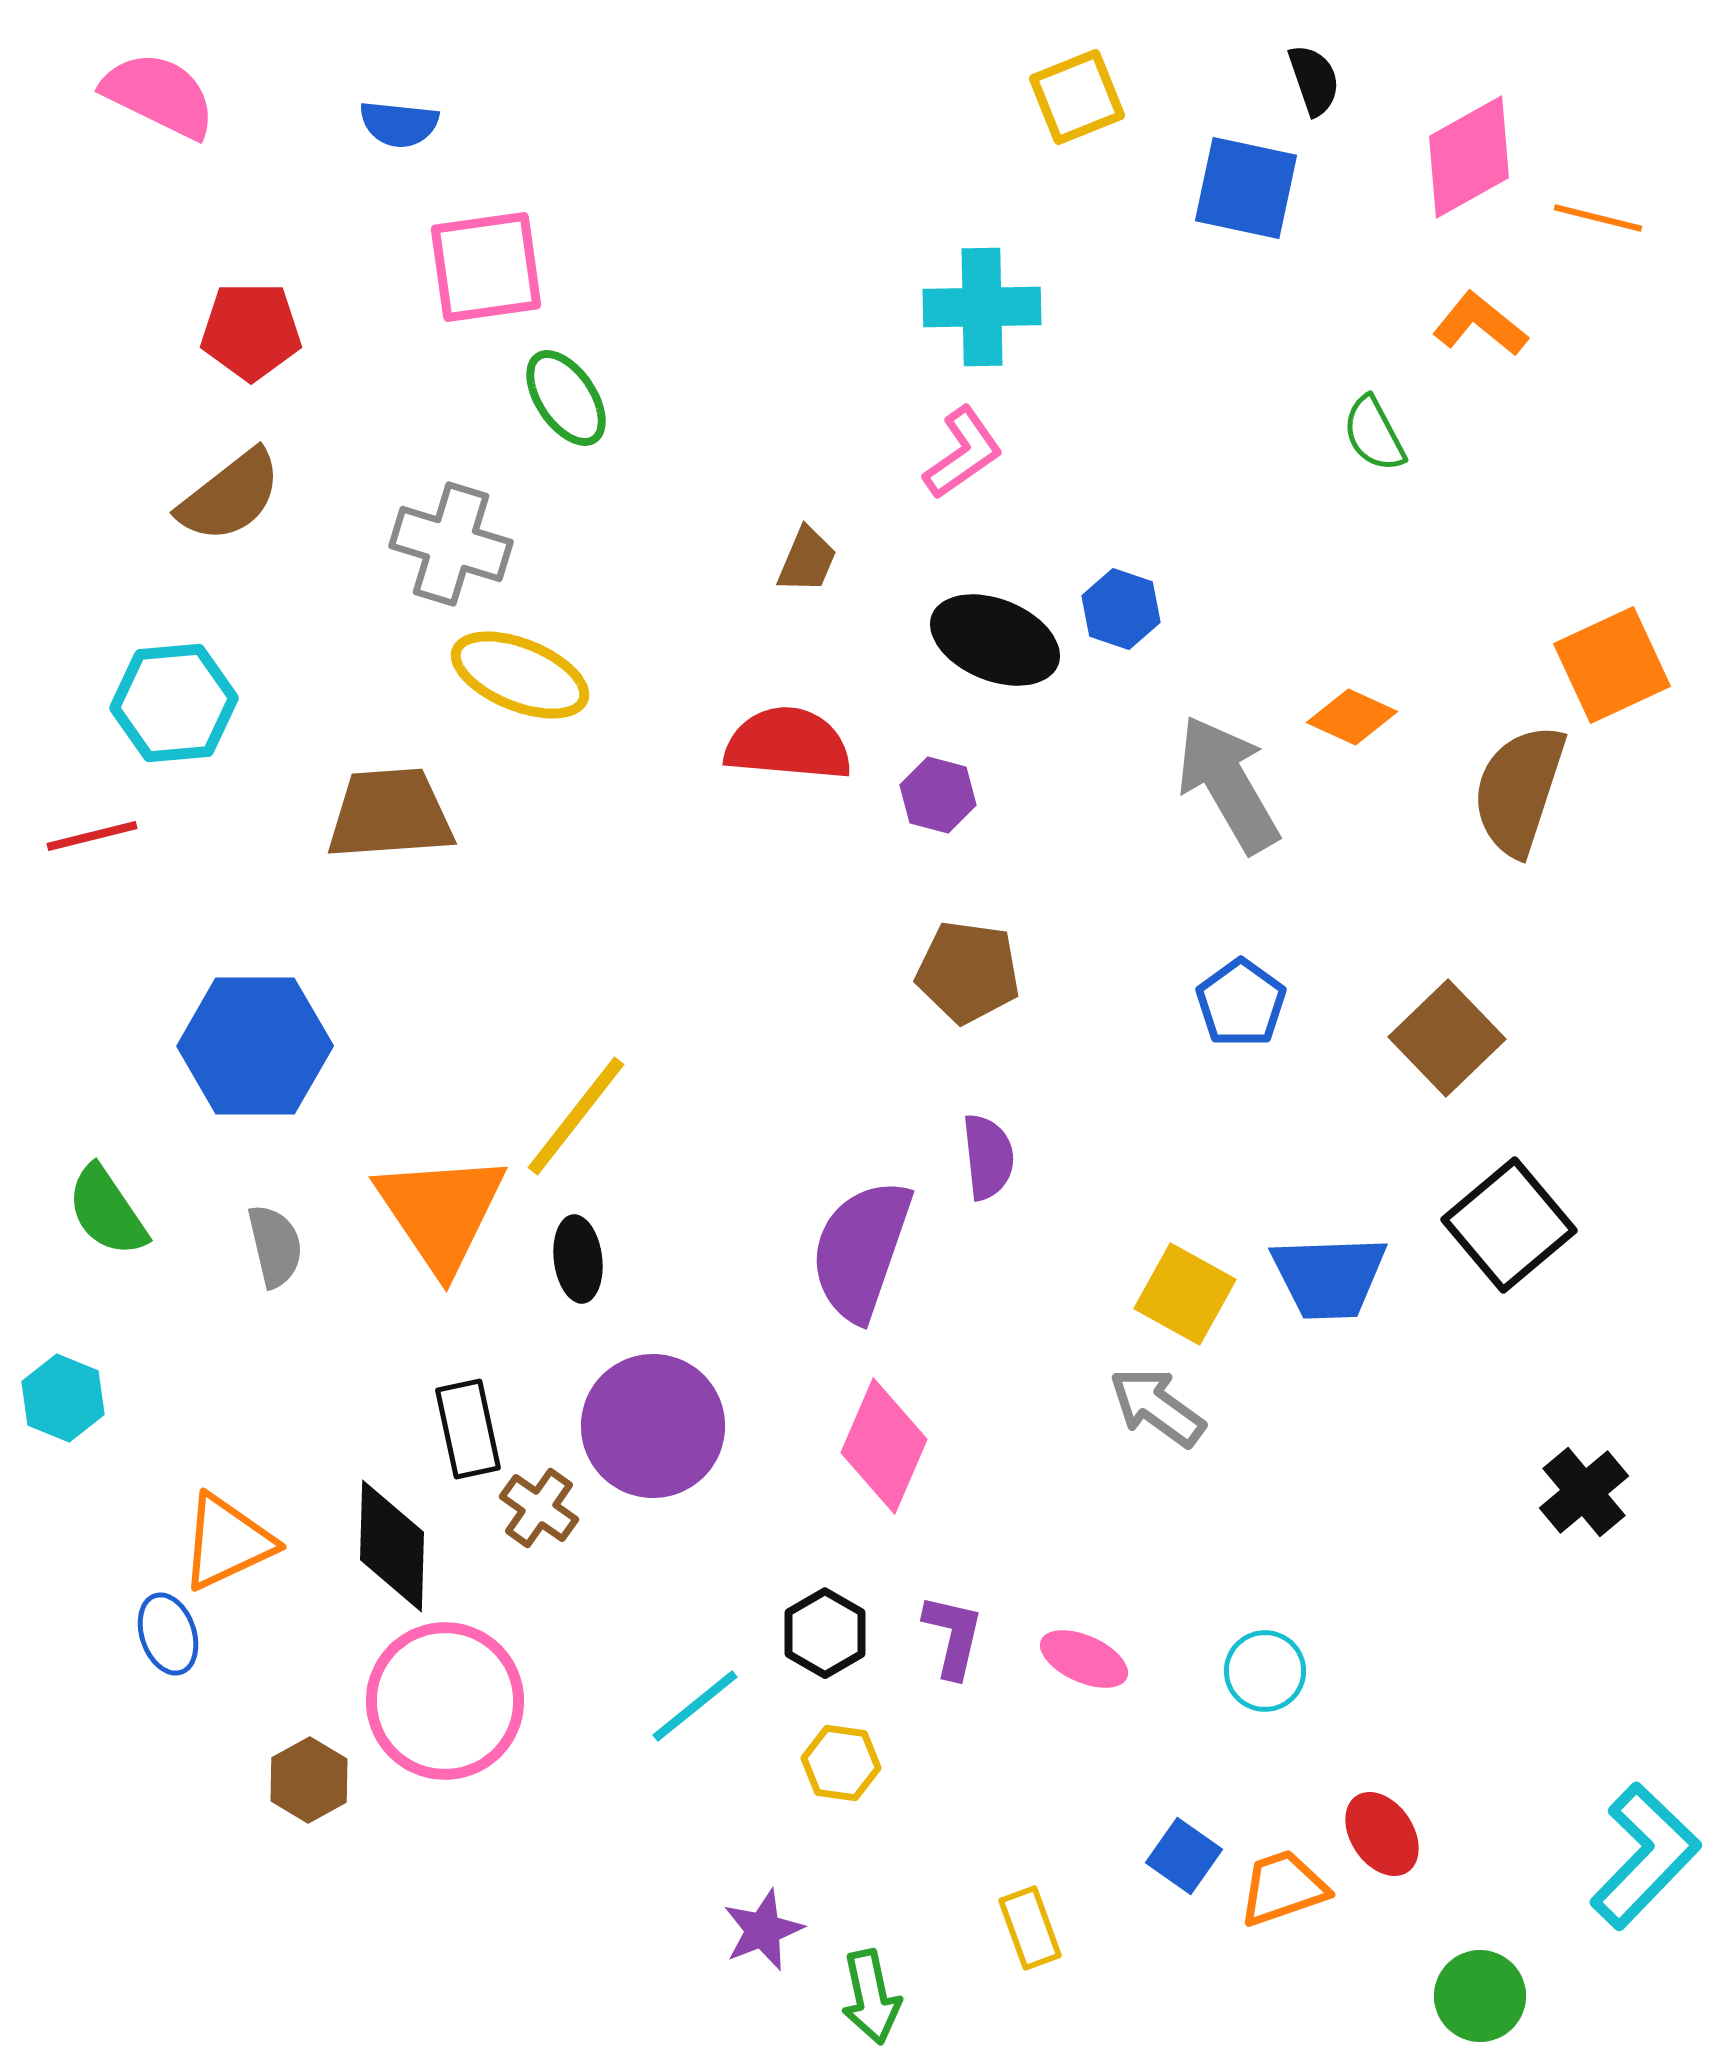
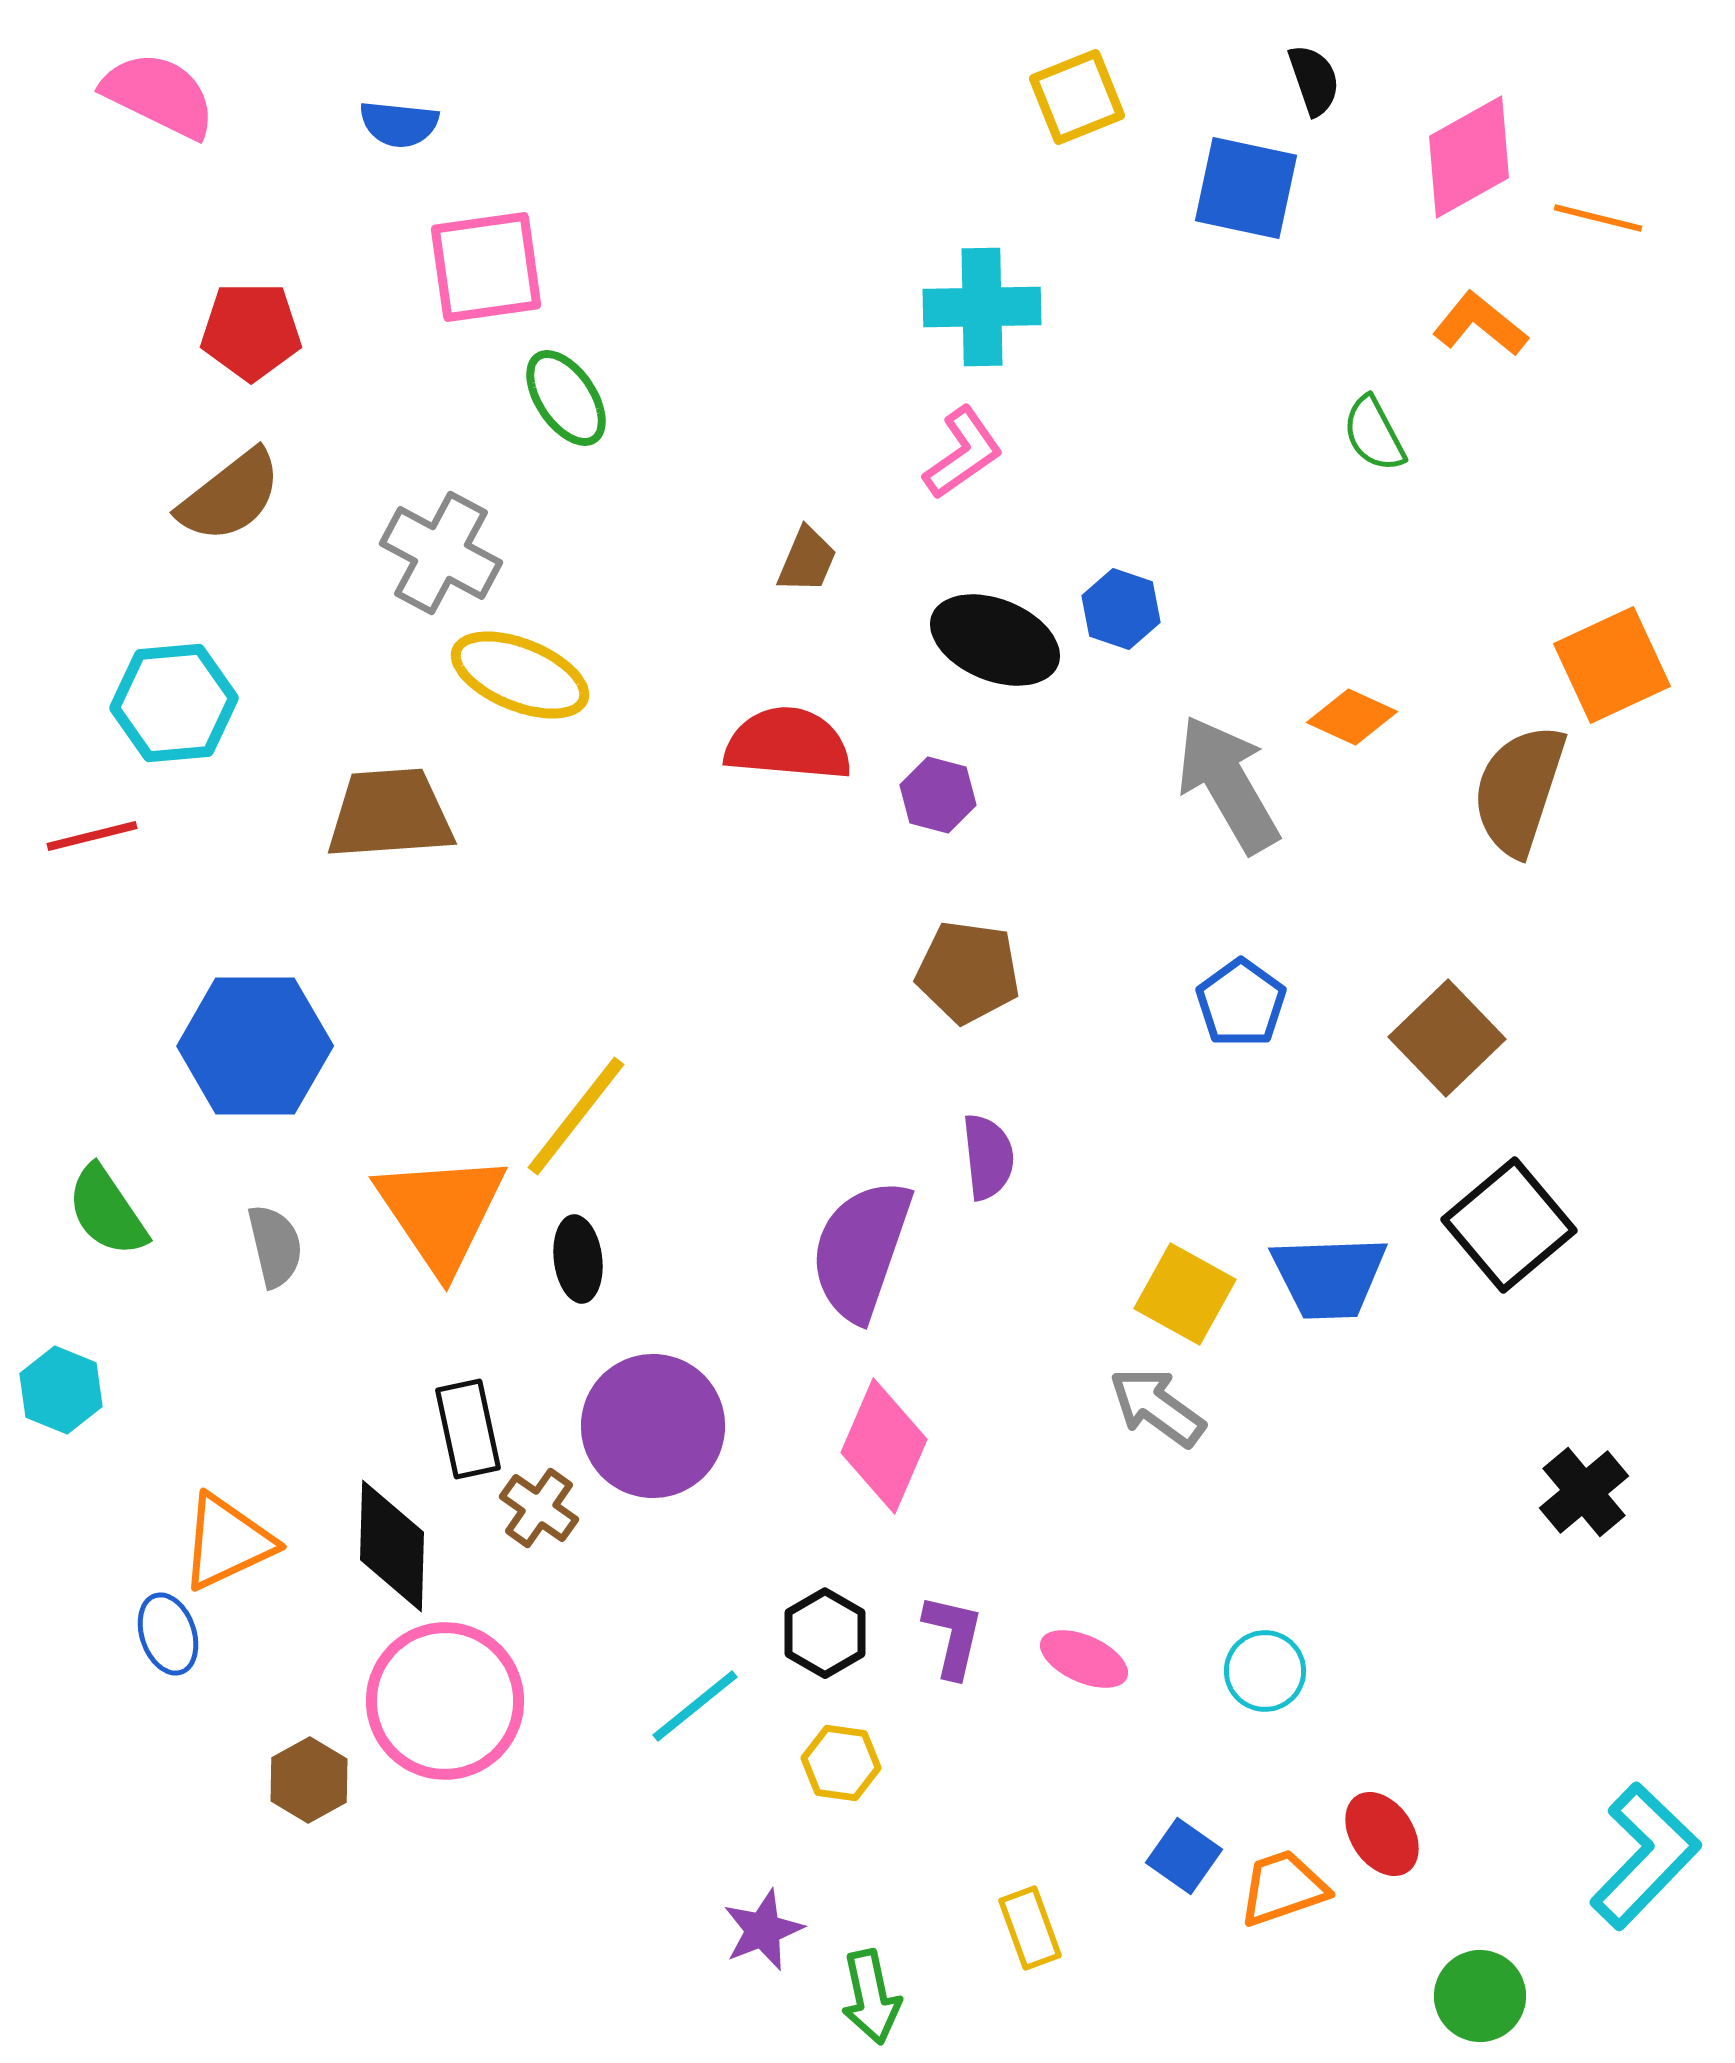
gray cross at (451, 544): moved 10 px left, 9 px down; rotated 11 degrees clockwise
cyan hexagon at (63, 1398): moved 2 px left, 8 px up
